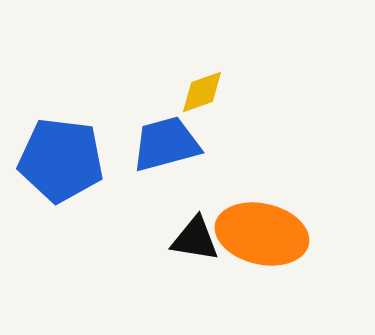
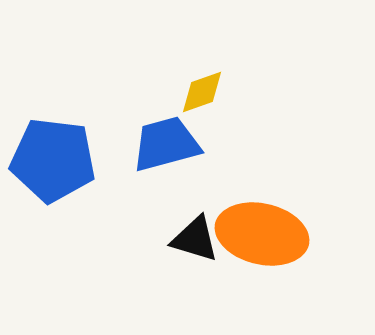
blue pentagon: moved 8 px left
black triangle: rotated 8 degrees clockwise
